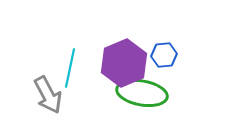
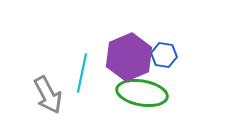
blue hexagon: rotated 15 degrees clockwise
purple hexagon: moved 5 px right, 6 px up
cyan line: moved 12 px right, 5 px down
